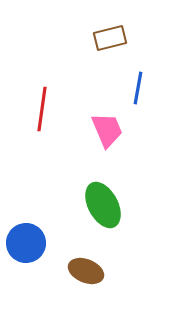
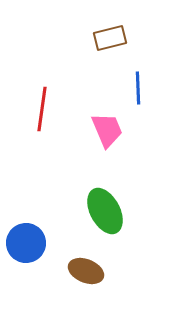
blue line: rotated 12 degrees counterclockwise
green ellipse: moved 2 px right, 6 px down
